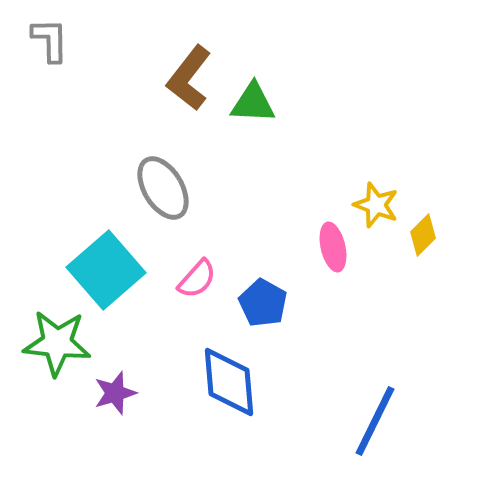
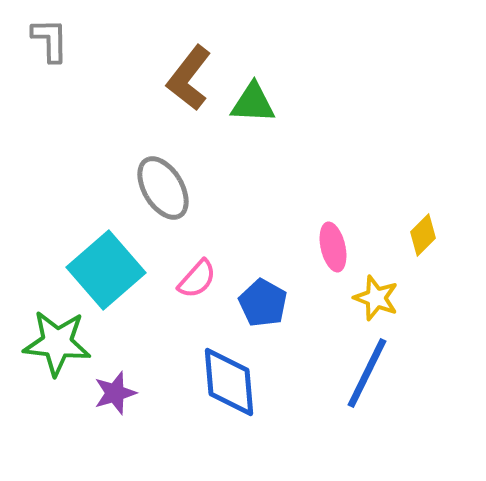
yellow star: moved 93 px down
blue line: moved 8 px left, 48 px up
